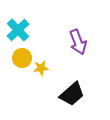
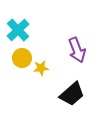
purple arrow: moved 1 px left, 8 px down
